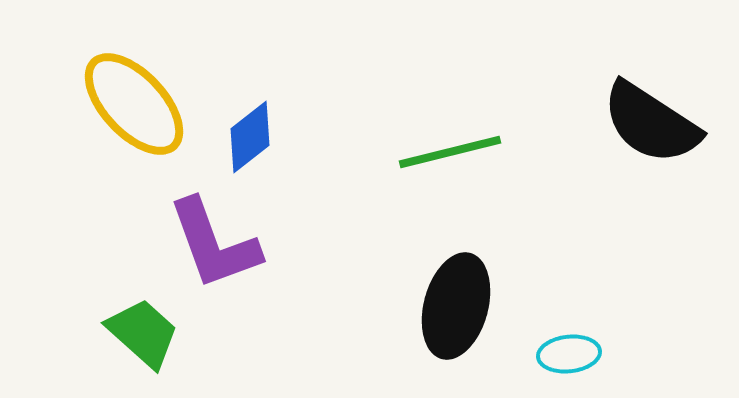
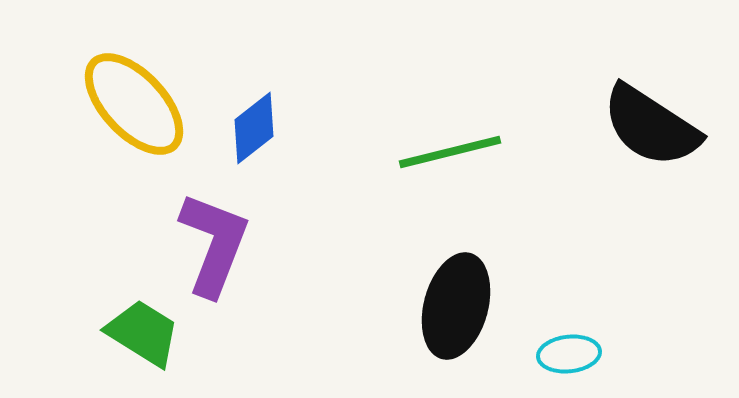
black semicircle: moved 3 px down
blue diamond: moved 4 px right, 9 px up
purple L-shape: rotated 139 degrees counterclockwise
green trapezoid: rotated 10 degrees counterclockwise
